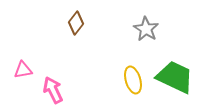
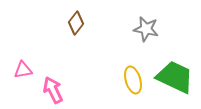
gray star: rotated 20 degrees counterclockwise
